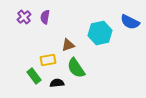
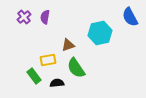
blue semicircle: moved 5 px up; rotated 36 degrees clockwise
